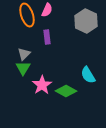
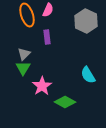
pink semicircle: moved 1 px right
pink star: moved 1 px down
green diamond: moved 1 px left, 11 px down
